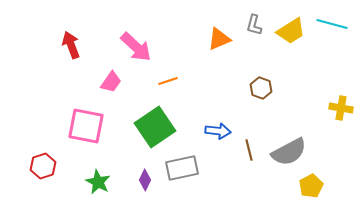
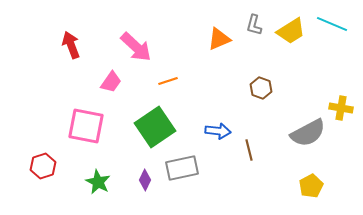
cyan line: rotated 8 degrees clockwise
gray semicircle: moved 19 px right, 19 px up
